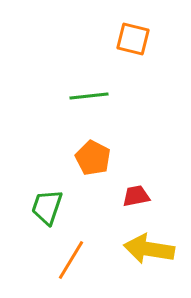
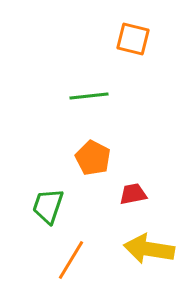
red trapezoid: moved 3 px left, 2 px up
green trapezoid: moved 1 px right, 1 px up
